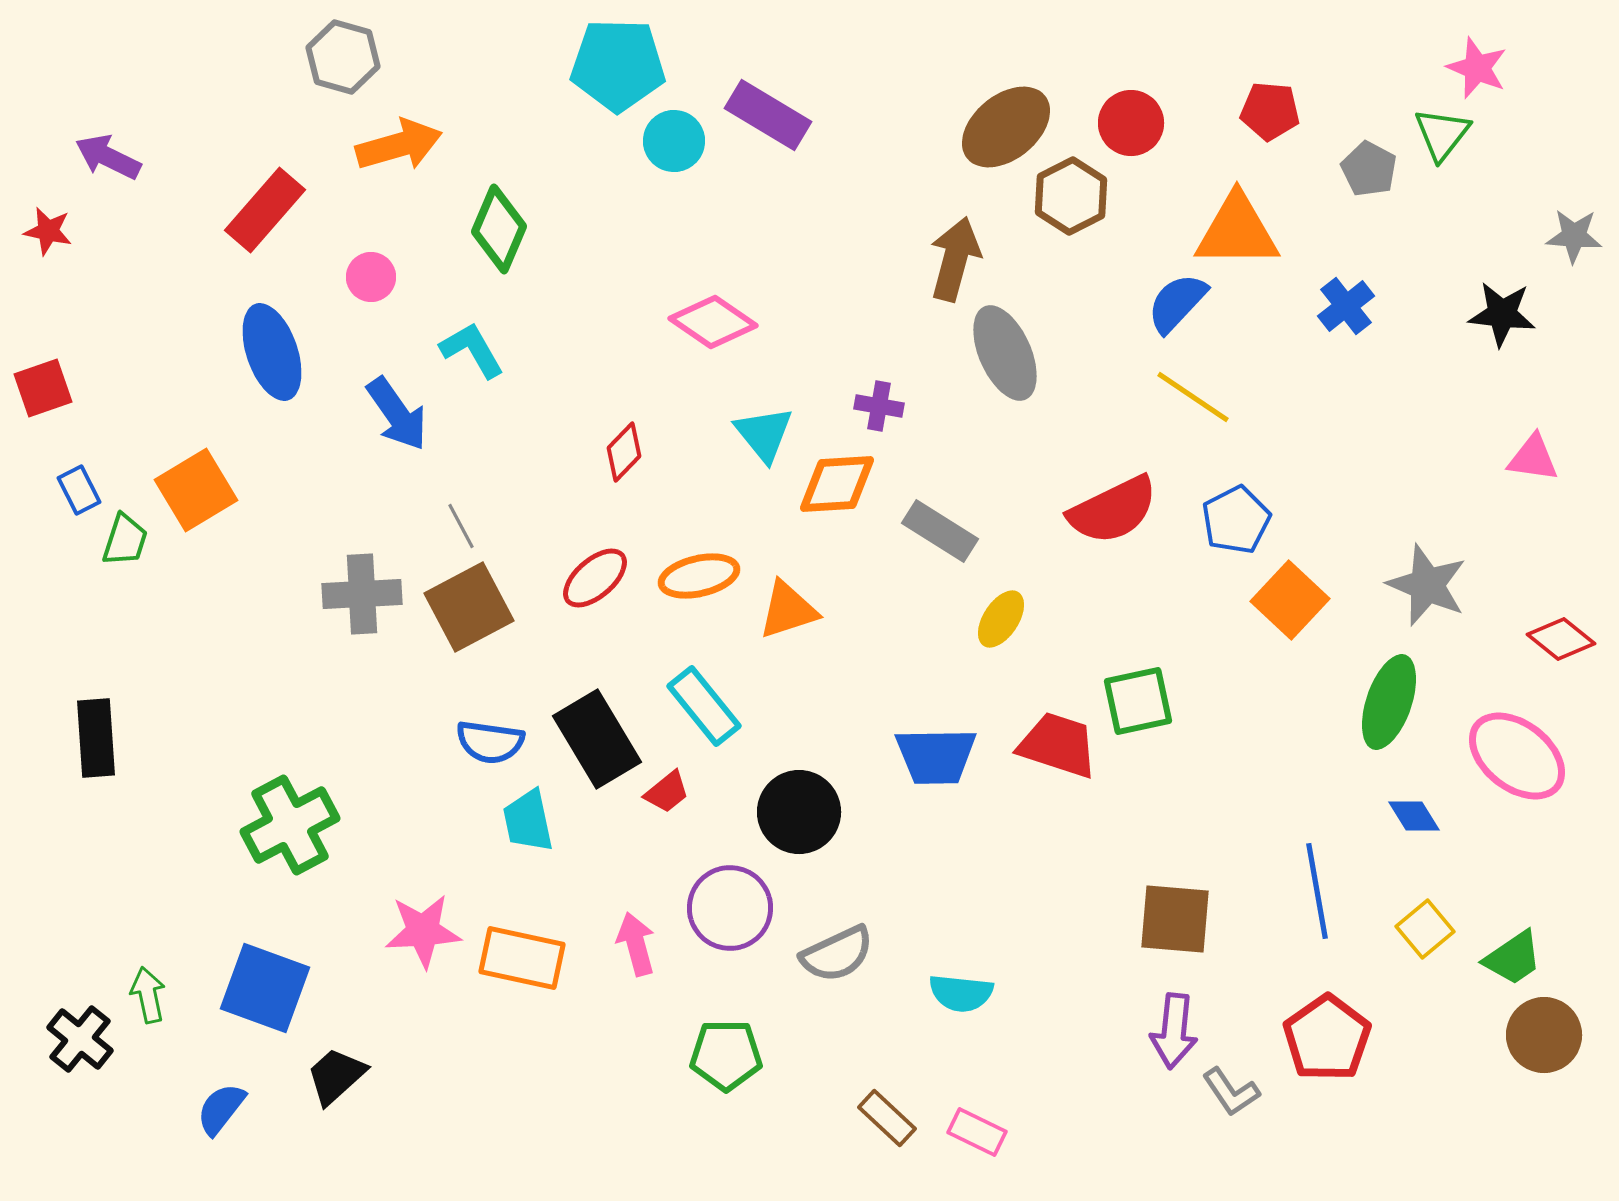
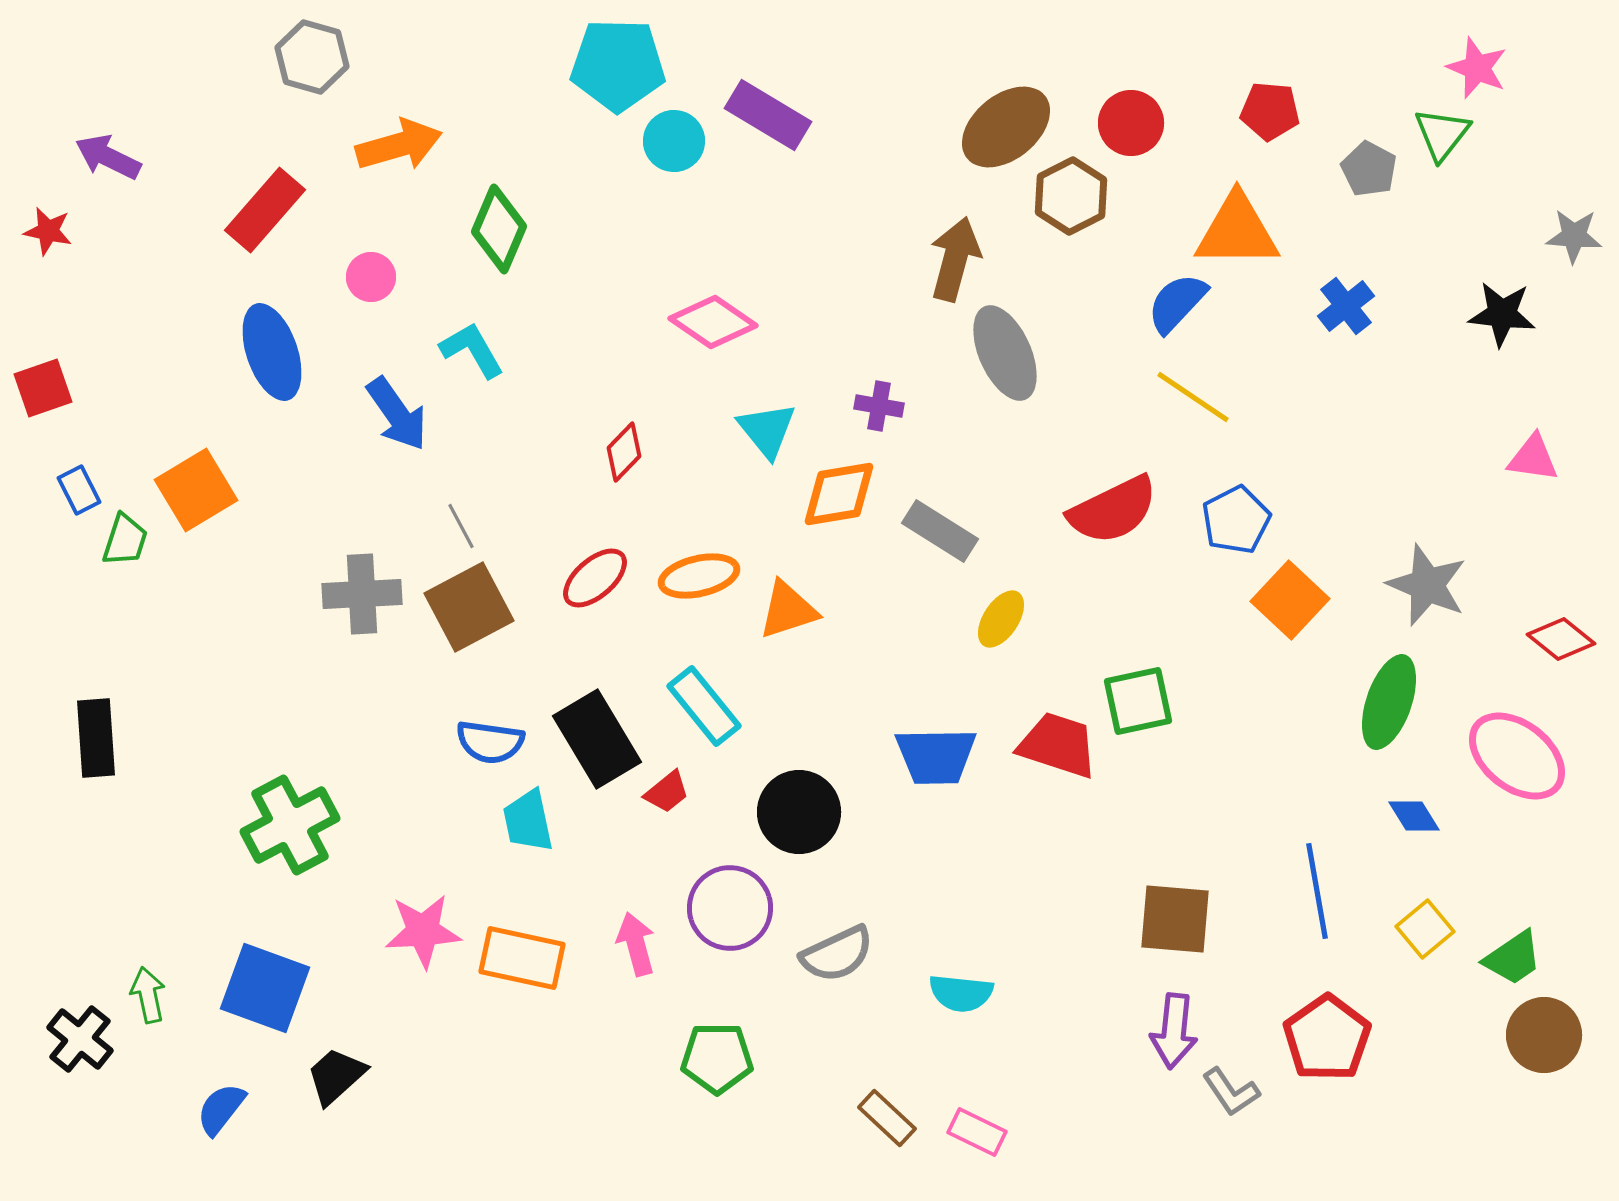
gray hexagon at (343, 57): moved 31 px left
cyan triangle at (764, 434): moved 3 px right, 4 px up
orange diamond at (837, 484): moved 2 px right, 10 px down; rotated 6 degrees counterclockwise
green pentagon at (726, 1055): moved 9 px left, 3 px down
